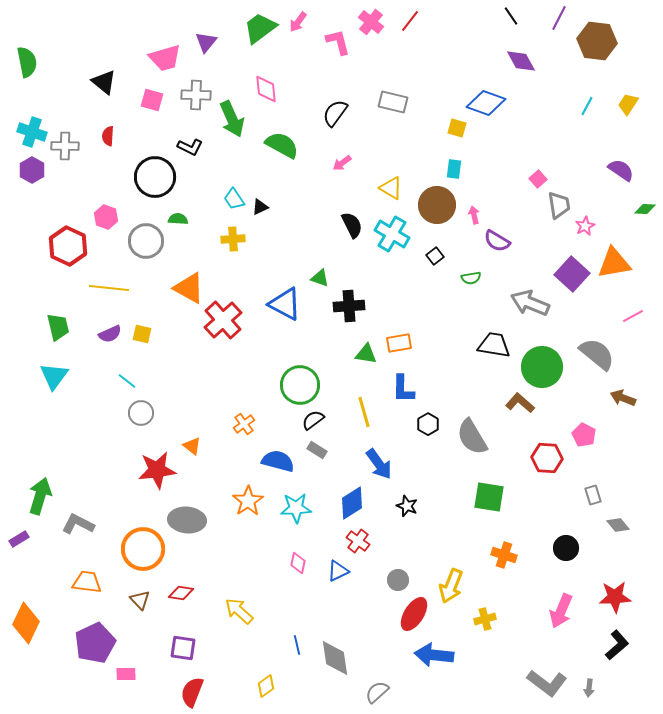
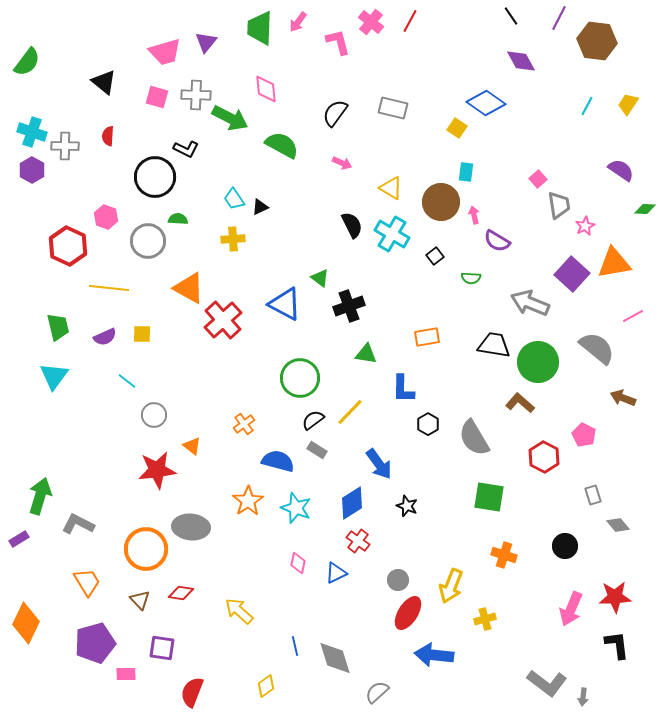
red line at (410, 21): rotated 10 degrees counterclockwise
green trapezoid at (260, 28): rotated 51 degrees counterclockwise
pink trapezoid at (165, 58): moved 6 px up
green semicircle at (27, 62): rotated 48 degrees clockwise
pink square at (152, 100): moved 5 px right, 3 px up
gray rectangle at (393, 102): moved 6 px down
blue diamond at (486, 103): rotated 15 degrees clockwise
green arrow at (232, 119): moved 2 px left, 1 px up; rotated 39 degrees counterclockwise
yellow square at (457, 128): rotated 18 degrees clockwise
black L-shape at (190, 147): moved 4 px left, 2 px down
pink arrow at (342, 163): rotated 120 degrees counterclockwise
cyan rectangle at (454, 169): moved 12 px right, 3 px down
brown circle at (437, 205): moved 4 px right, 3 px up
gray circle at (146, 241): moved 2 px right
green triangle at (320, 278): rotated 18 degrees clockwise
green semicircle at (471, 278): rotated 12 degrees clockwise
black cross at (349, 306): rotated 16 degrees counterclockwise
purple semicircle at (110, 334): moved 5 px left, 3 px down
yellow square at (142, 334): rotated 12 degrees counterclockwise
orange rectangle at (399, 343): moved 28 px right, 6 px up
gray semicircle at (597, 354): moved 6 px up
green circle at (542, 367): moved 4 px left, 5 px up
green circle at (300, 385): moved 7 px up
yellow line at (364, 412): moved 14 px left; rotated 60 degrees clockwise
gray circle at (141, 413): moved 13 px right, 2 px down
gray semicircle at (472, 437): moved 2 px right, 1 px down
red hexagon at (547, 458): moved 3 px left, 1 px up; rotated 24 degrees clockwise
cyan star at (296, 508): rotated 24 degrees clockwise
gray ellipse at (187, 520): moved 4 px right, 7 px down
black circle at (566, 548): moved 1 px left, 2 px up
orange circle at (143, 549): moved 3 px right
blue triangle at (338, 571): moved 2 px left, 2 px down
orange trapezoid at (87, 582): rotated 52 degrees clockwise
pink arrow at (561, 611): moved 10 px right, 2 px up
red ellipse at (414, 614): moved 6 px left, 1 px up
purple pentagon at (95, 643): rotated 9 degrees clockwise
blue line at (297, 645): moved 2 px left, 1 px down
black L-shape at (617, 645): rotated 56 degrees counterclockwise
purple square at (183, 648): moved 21 px left
gray diamond at (335, 658): rotated 9 degrees counterclockwise
gray arrow at (589, 688): moved 6 px left, 9 px down
